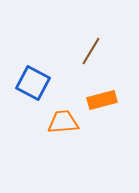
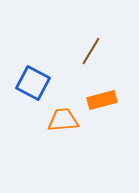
orange trapezoid: moved 2 px up
